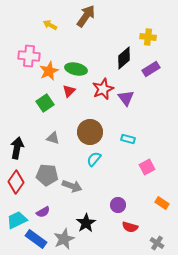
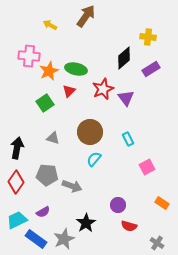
cyan rectangle: rotated 48 degrees clockwise
red semicircle: moved 1 px left, 1 px up
